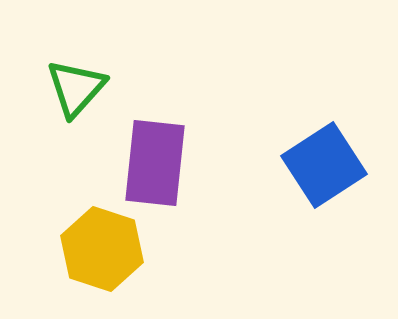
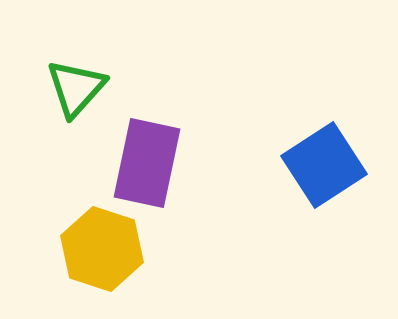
purple rectangle: moved 8 px left; rotated 6 degrees clockwise
